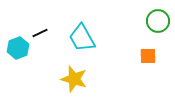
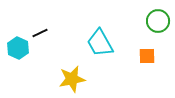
cyan trapezoid: moved 18 px right, 5 px down
cyan hexagon: rotated 15 degrees counterclockwise
orange square: moved 1 px left
yellow star: moved 2 px left; rotated 28 degrees counterclockwise
